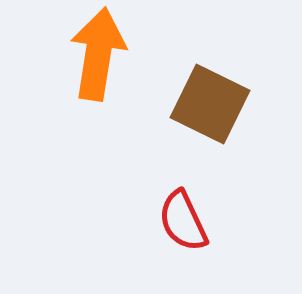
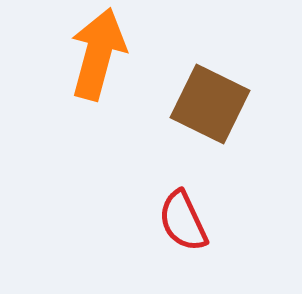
orange arrow: rotated 6 degrees clockwise
